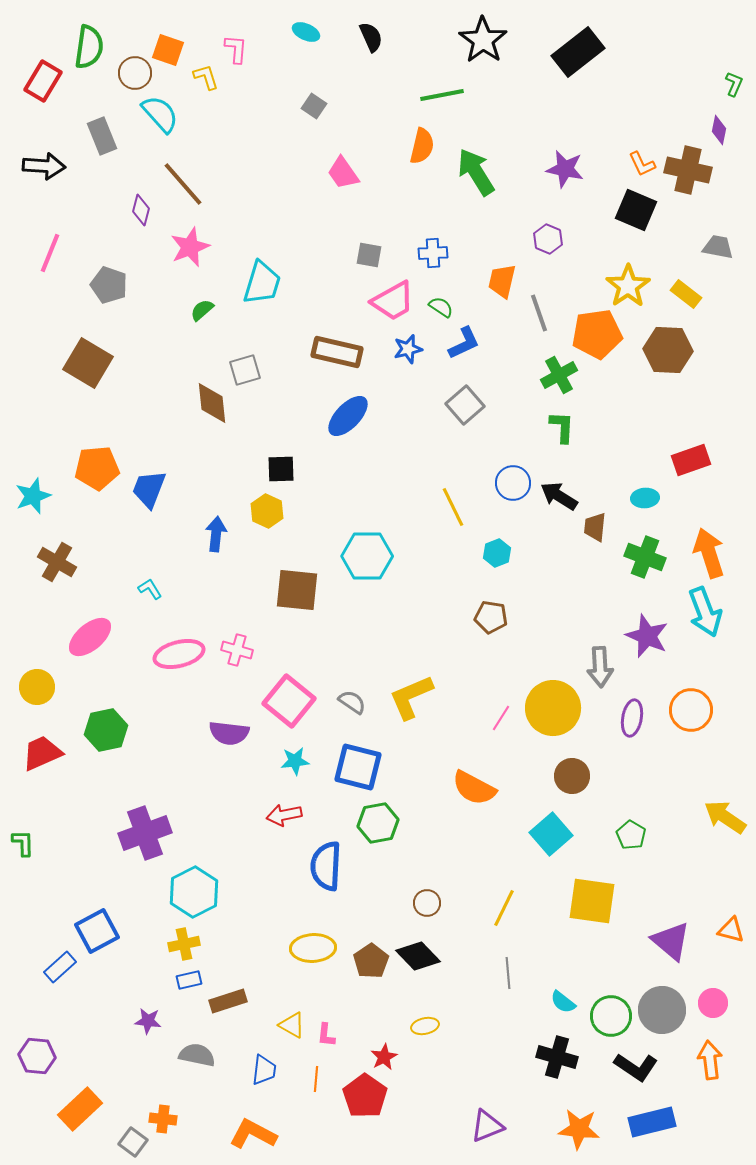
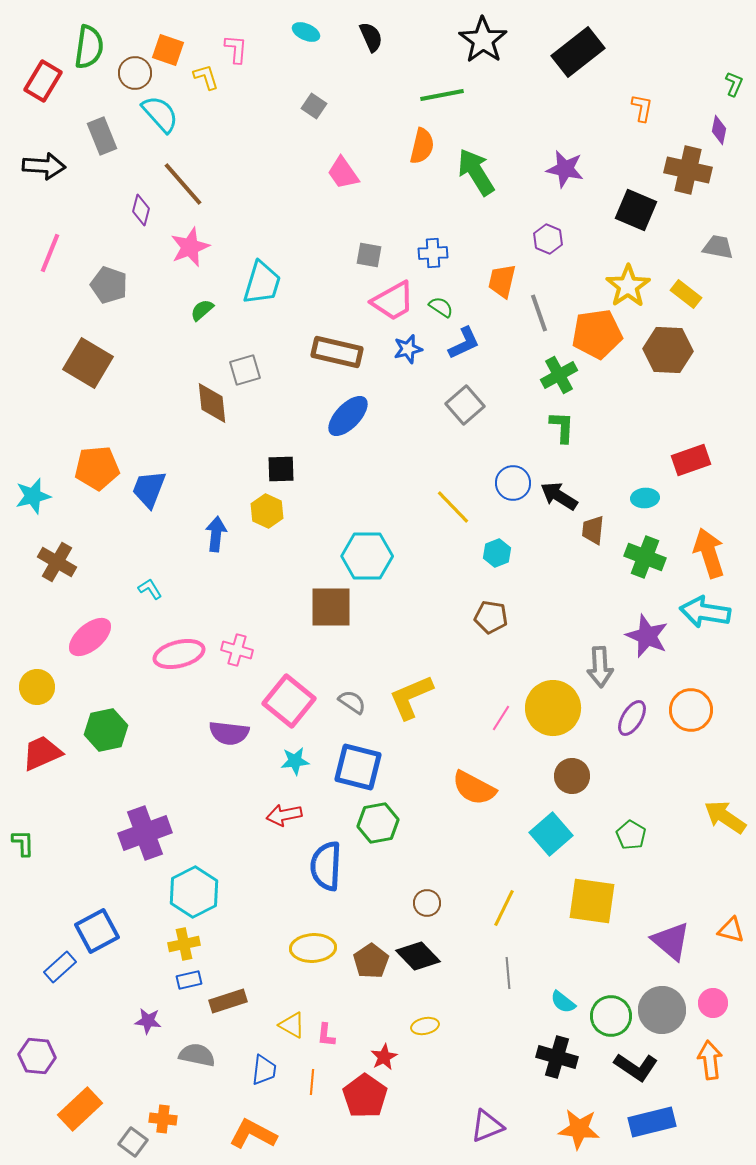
orange L-shape at (642, 164): moved 56 px up; rotated 144 degrees counterclockwise
cyan star at (33, 496): rotated 6 degrees clockwise
yellow line at (453, 507): rotated 18 degrees counterclockwise
brown trapezoid at (595, 527): moved 2 px left, 3 px down
brown square at (297, 590): moved 34 px right, 17 px down; rotated 6 degrees counterclockwise
cyan arrow at (705, 612): rotated 120 degrees clockwise
purple ellipse at (632, 718): rotated 21 degrees clockwise
orange line at (316, 1079): moved 4 px left, 3 px down
